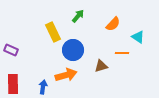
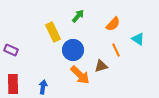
cyan triangle: moved 2 px down
orange line: moved 6 px left, 3 px up; rotated 64 degrees clockwise
orange arrow: moved 14 px right; rotated 60 degrees clockwise
